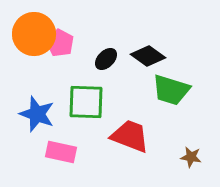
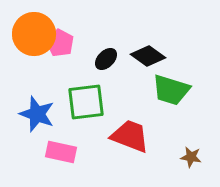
green square: rotated 9 degrees counterclockwise
